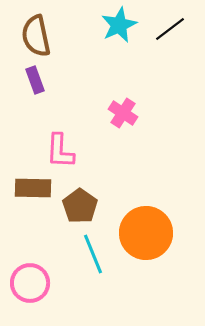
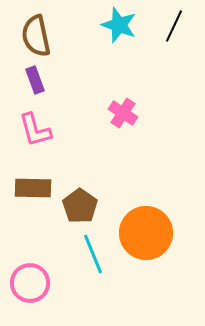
cyan star: rotated 27 degrees counterclockwise
black line: moved 4 px right, 3 px up; rotated 28 degrees counterclockwise
pink L-shape: moved 25 px left, 21 px up; rotated 18 degrees counterclockwise
